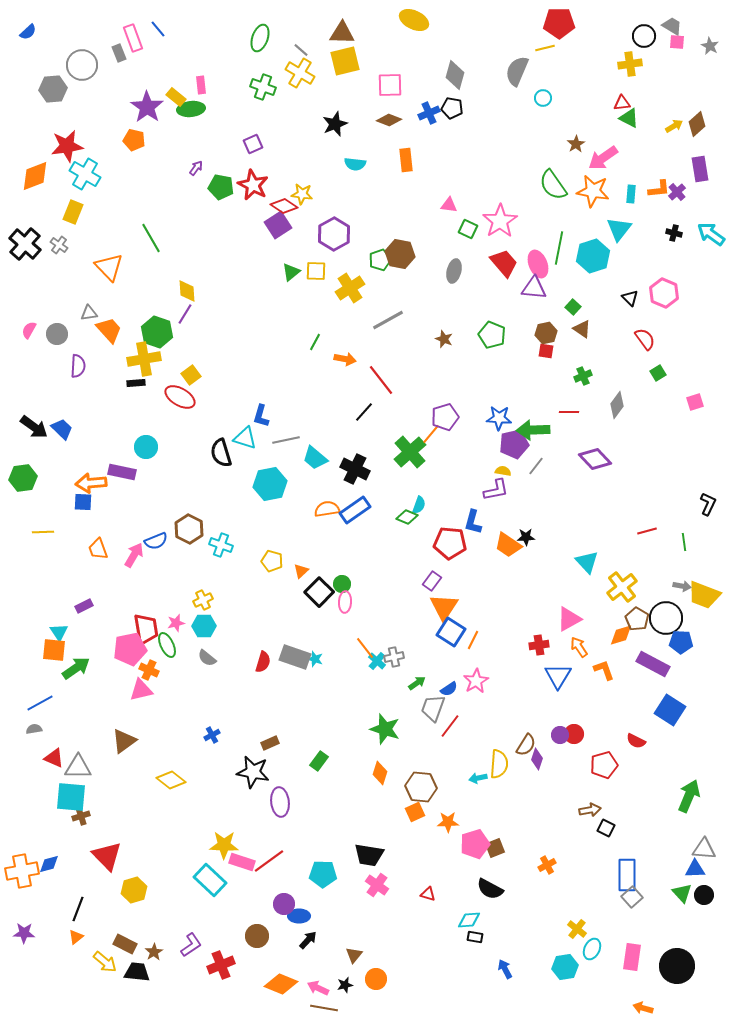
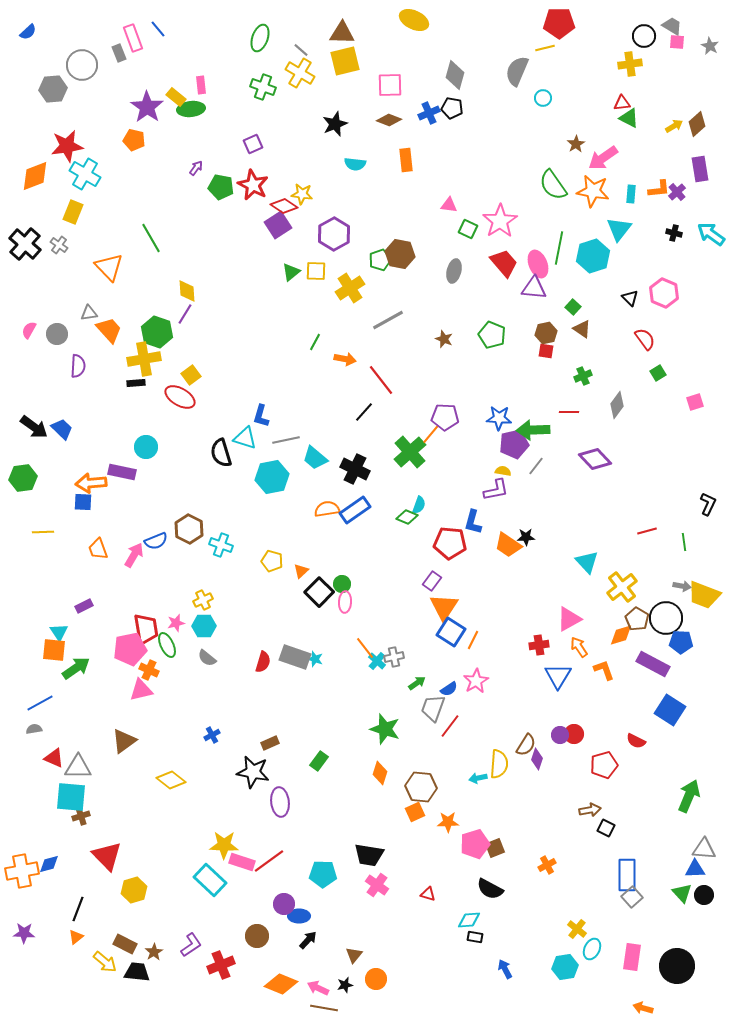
purple pentagon at (445, 417): rotated 20 degrees clockwise
cyan hexagon at (270, 484): moved 2 px right, 7 px up
